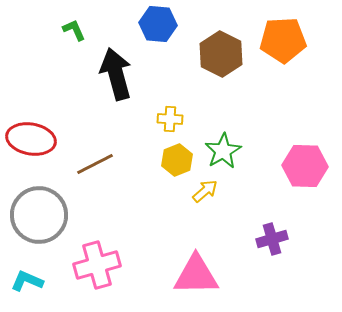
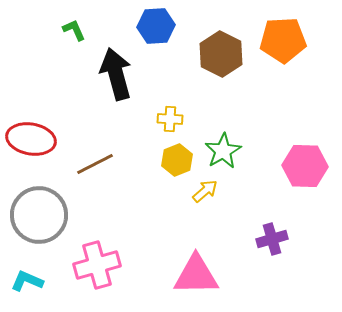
blue hexagon: moved 2 px left, 2 px down; rotated 9 degrees counterclockwise
